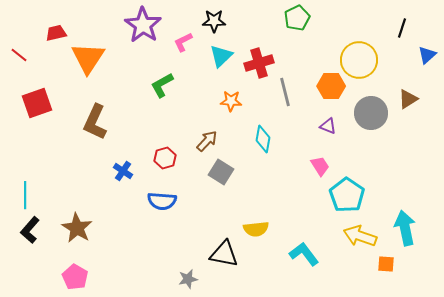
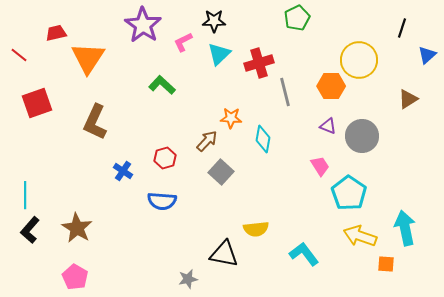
cyan triangle: moved 2 px left, 2 px up
green L-shape: rotated 72 degrees clockwise
orange star: moved 17 px down
gray circle: moved 9 px left, 23 px down
gray square: rotated 10 degrees clockwise
cyan pentagon: moved 2 px right, 2 px up
